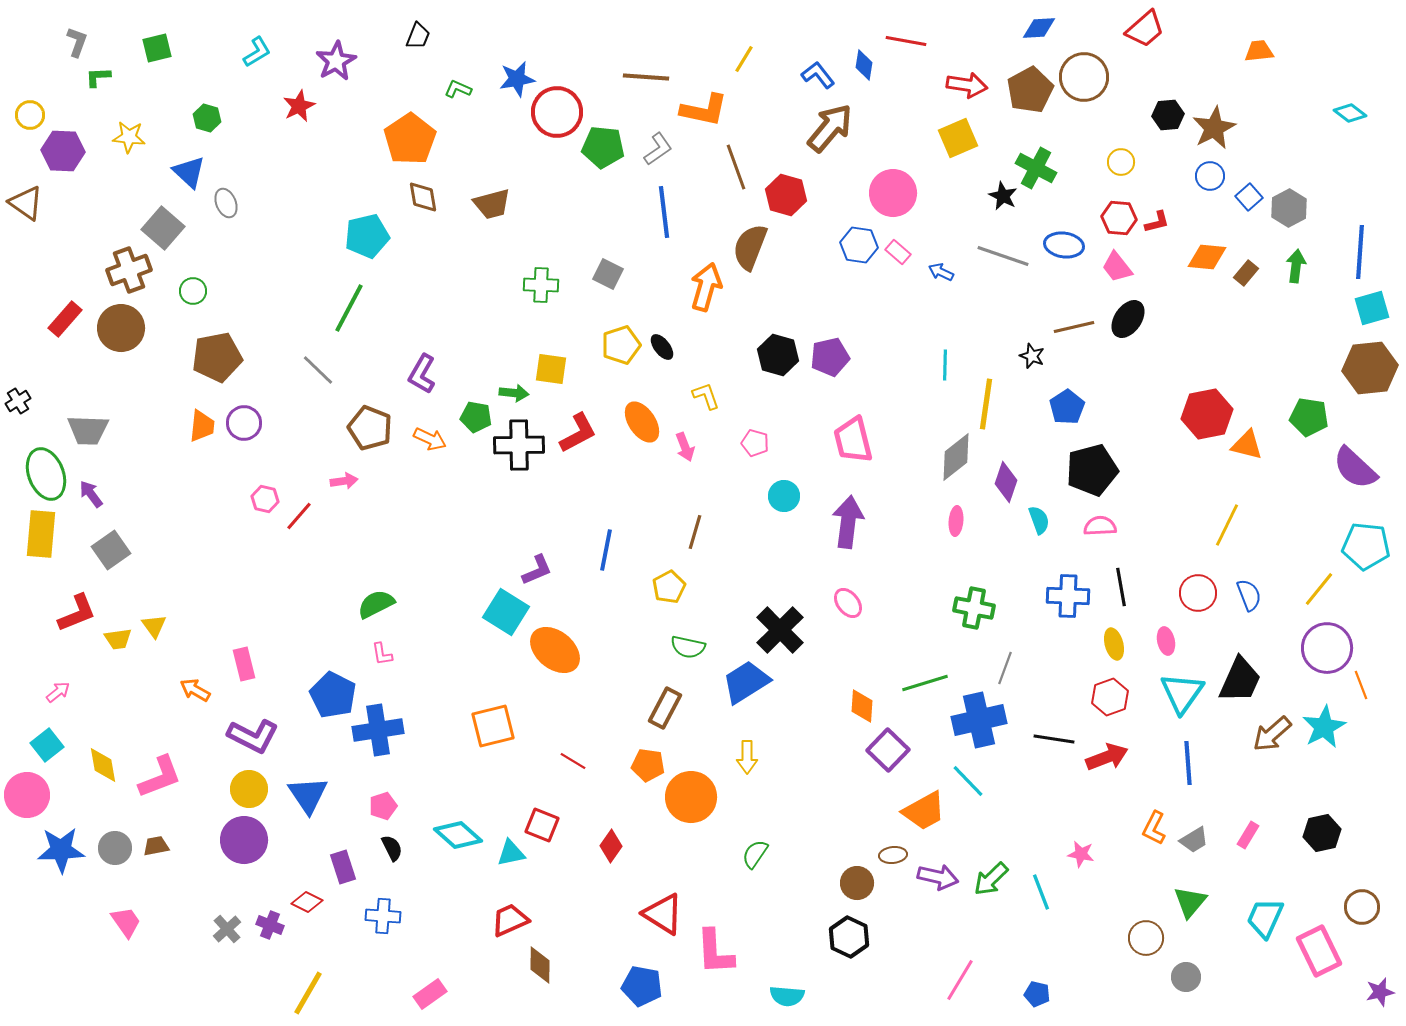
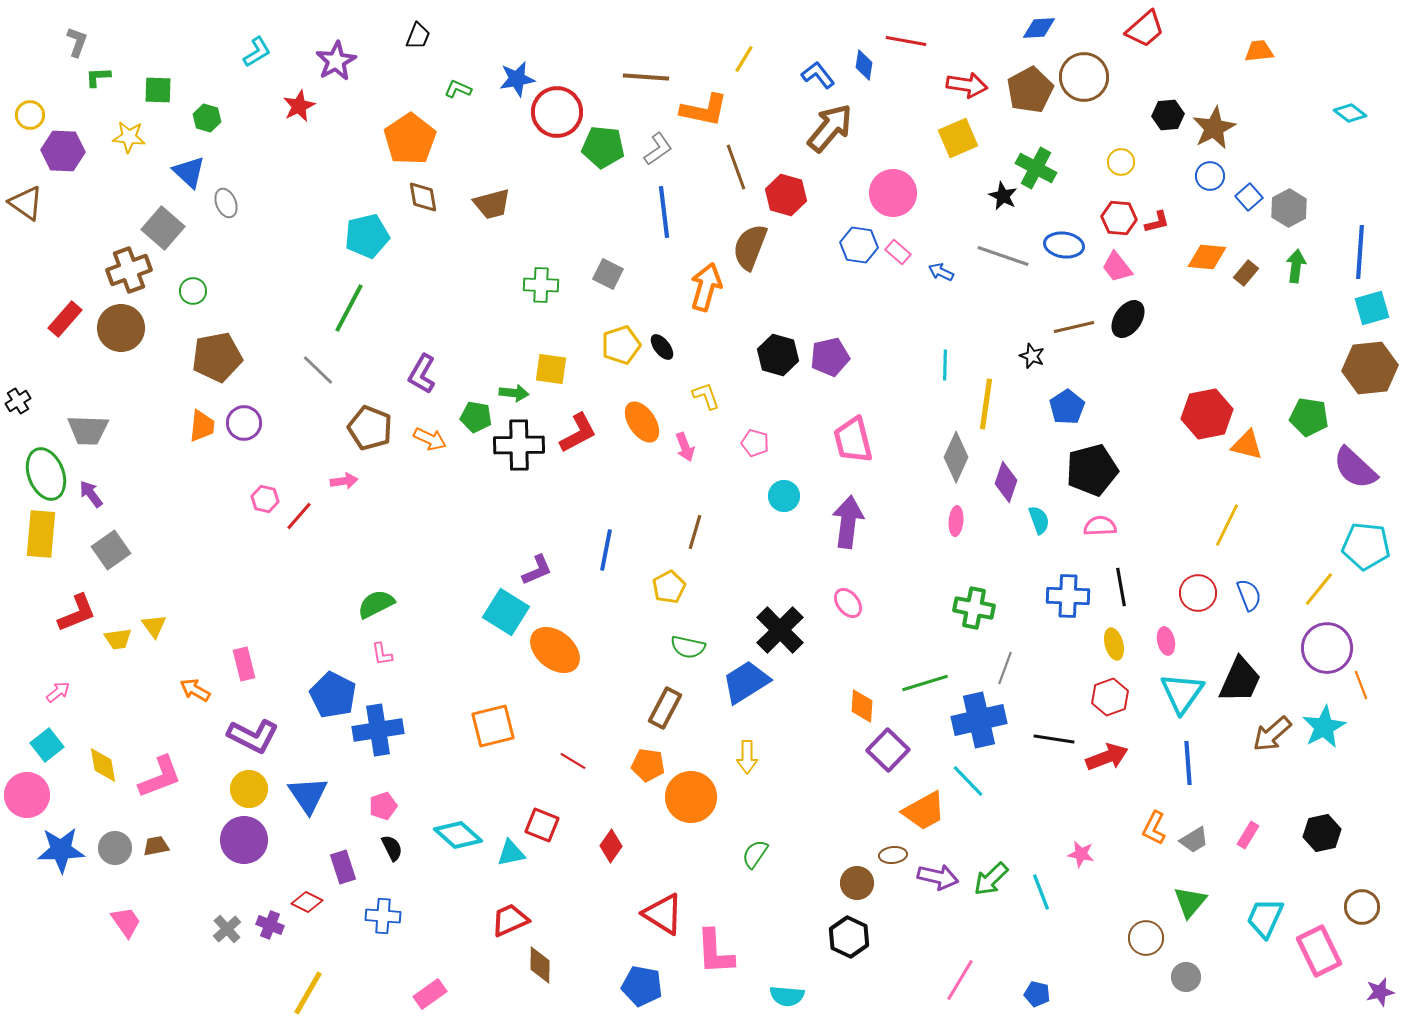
green square at (157, 48): moved 1 px right, 42 px down; rotated 16 degrees clockwise
gray diamond at (956, 457): rotated 27 degrees counterclockwise
